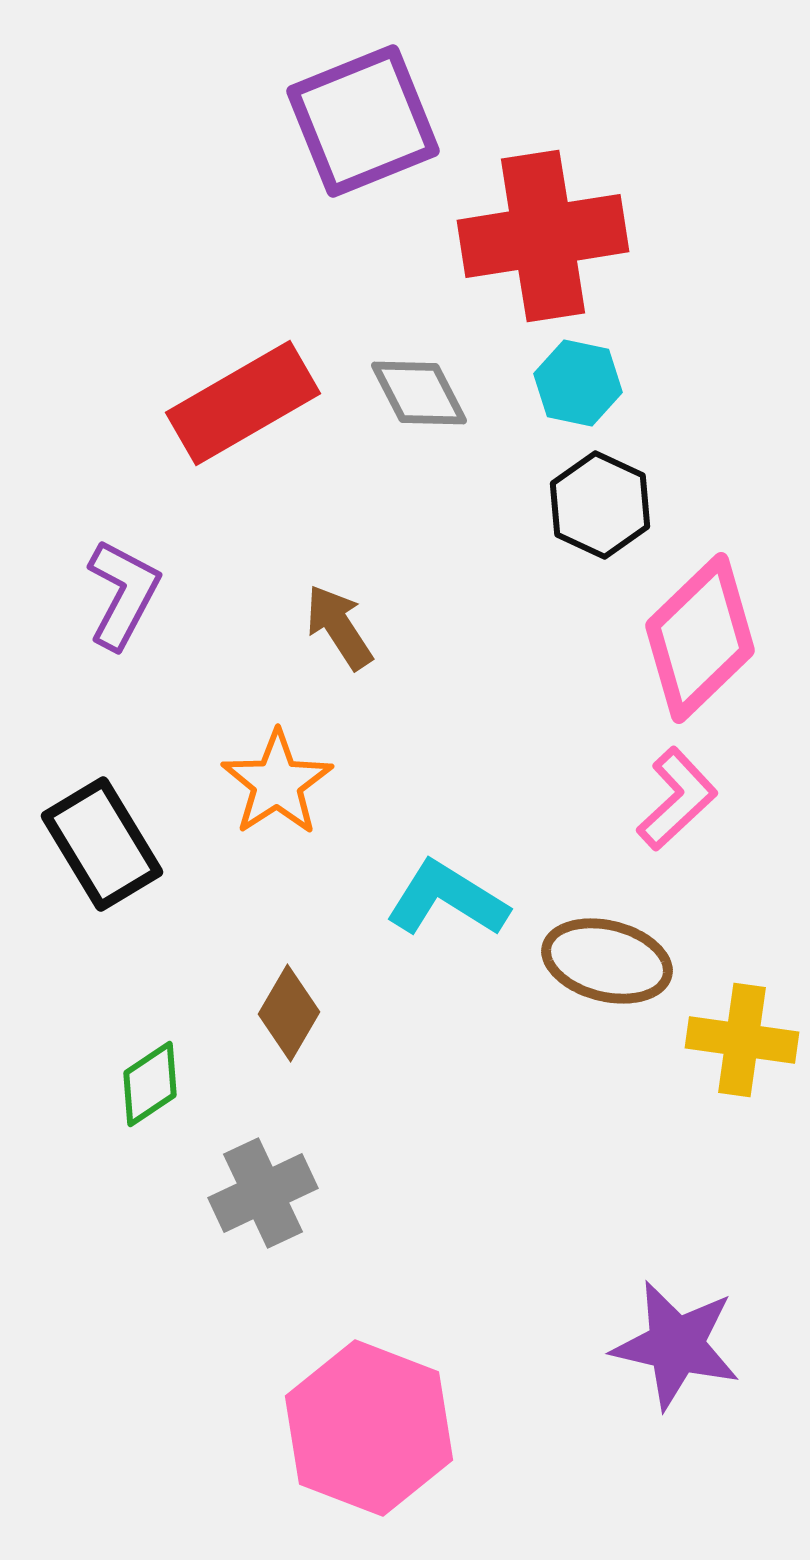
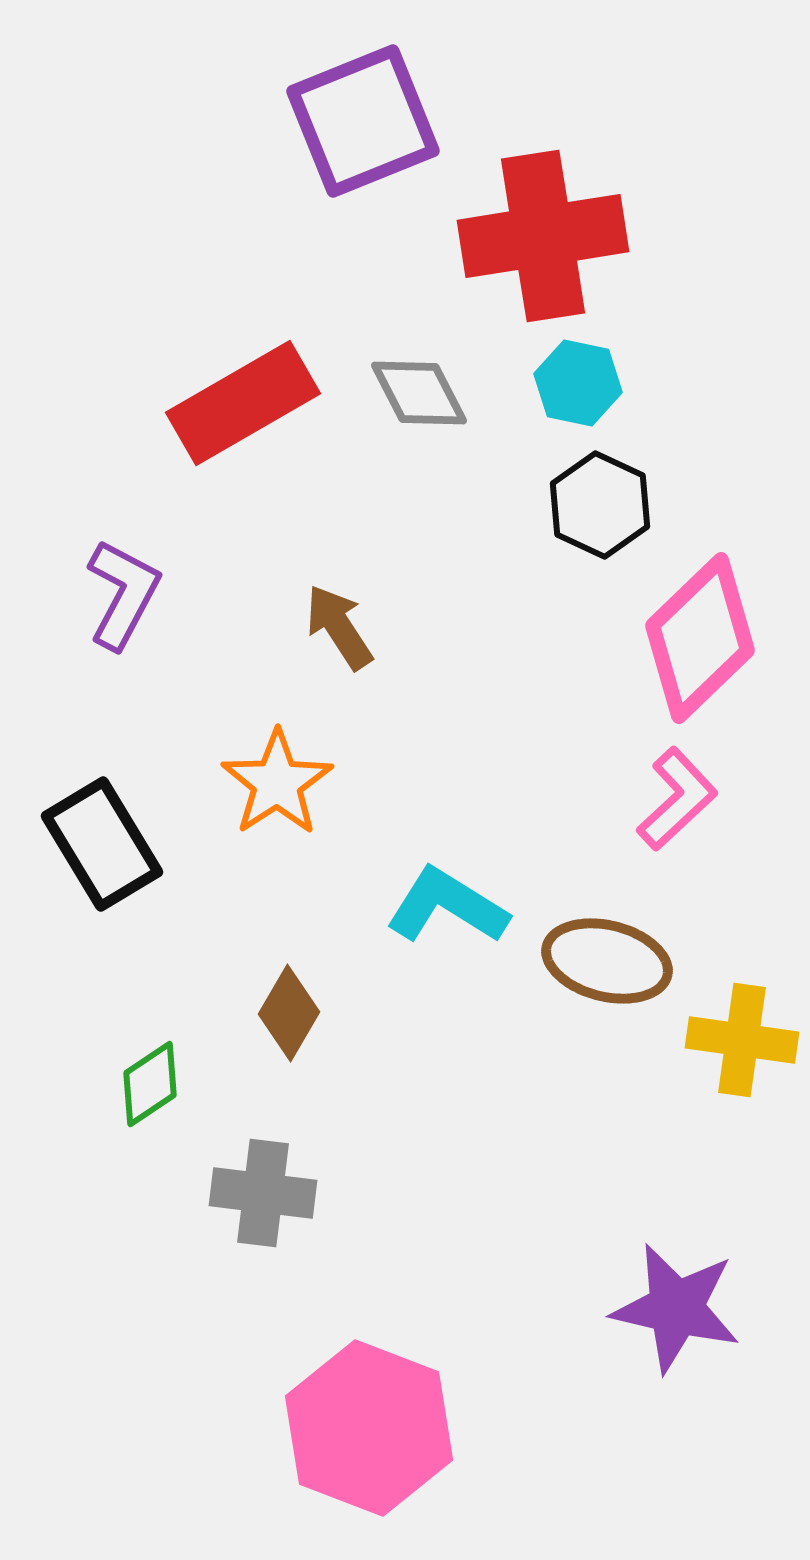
cyan L-shape: moved 7 px down
gray cross: rotated 32 degrees clockwise
purple star: moved 37 px up
